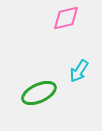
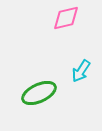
cyan arrow: moved 2 px right
